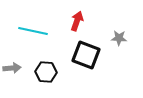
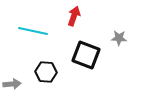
red arrow: moved 3 px left, 5 px up
gray arrow: moved 16 px down
